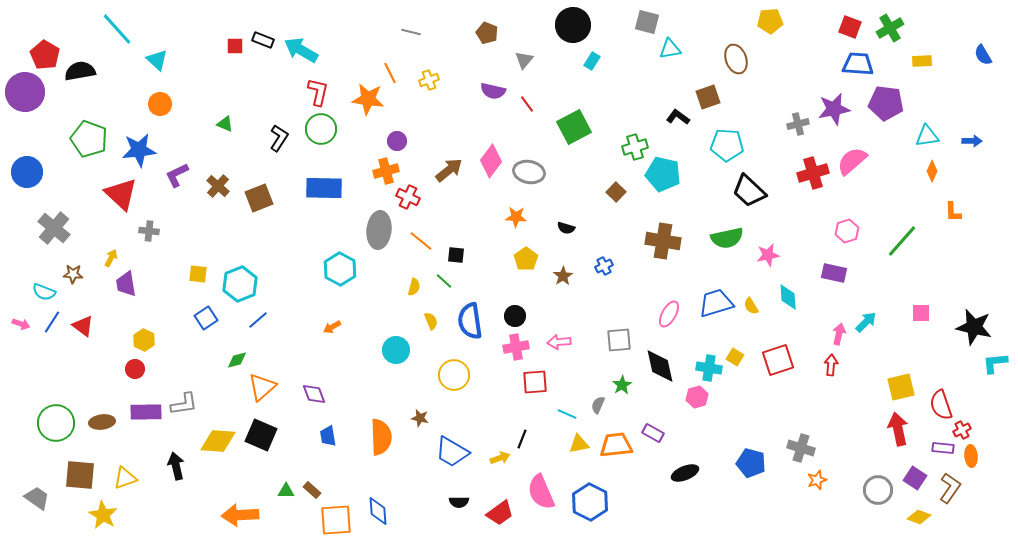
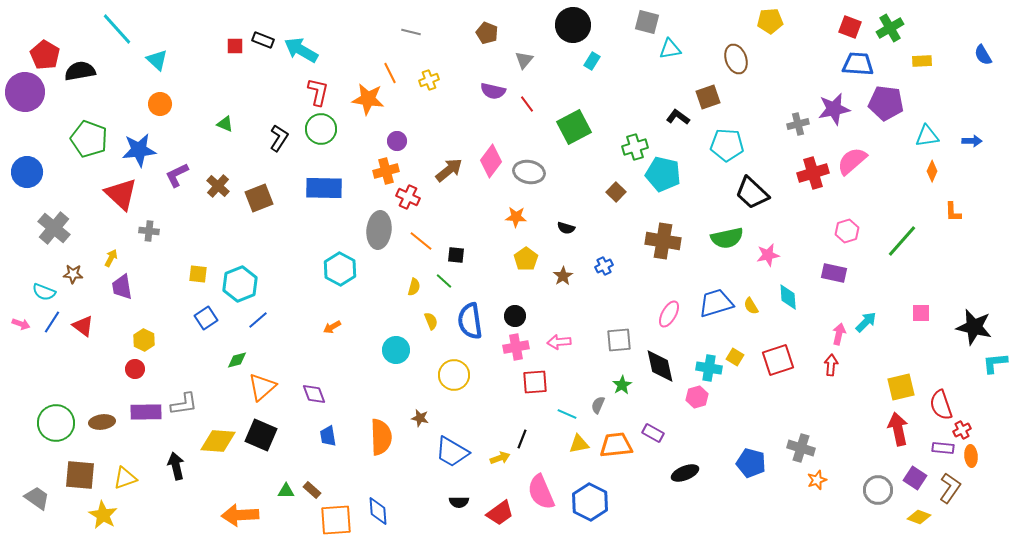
black trapezoid at (749, 191): moved 3 px right, 2 px down
purple trapezoid at (126, 284): moved 4 px left, 3 px down
